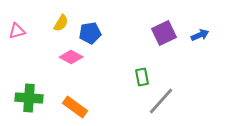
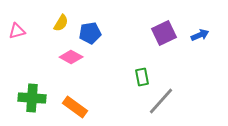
green cross: moved 3 px right
